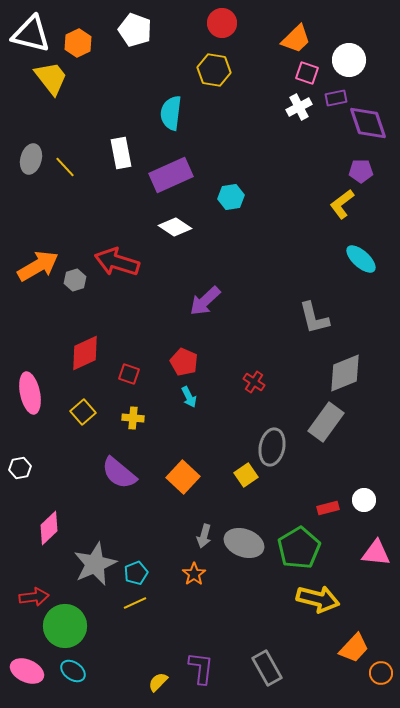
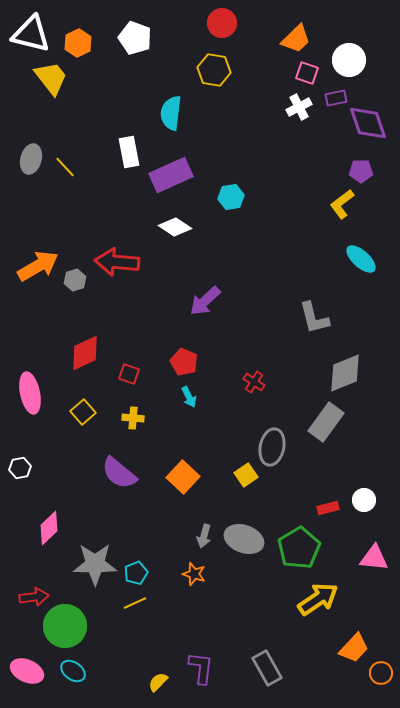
white pentagon at (135, 30): moved 8 px down
white rectangle at (121, 153): moved 8 px right, 1 px up
red arrow at (117, 262): rotated 12 degrees counterclockwise
gray ellipse at (244, 543): moved 4 px up
pink triangle at (376, 553): moved 2 px left, 5 px down
gray star at (95, 564): rotated 24 degrees clockwise
orange star at (194, 574): rotated 20 degrees counterclockwise
yellow arrow at (318, 599): rotated 48 degrees counterclockwise
